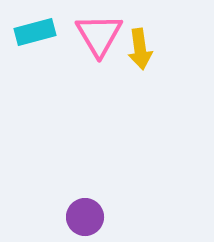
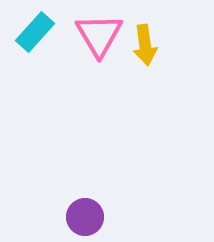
cyan rectangle: rotated 33 degrees counterclockwise
yellow arrow: moved 5 px right, 4 px up
